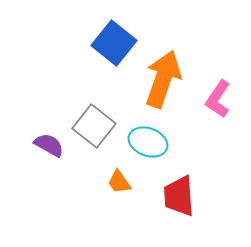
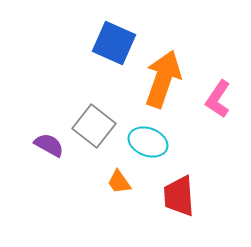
blue square: rotated 15 degrees counterclockwise
